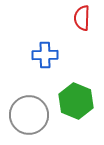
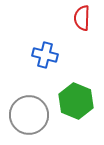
blue cross: rotated 15 degrees clockwise
